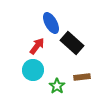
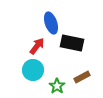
blue ellipse: rotated 10 degrees clockwise
black rectangle: rotated 30 degrees counterclockwise
brown rectangle: rotated 21 degrees counterclockwise
